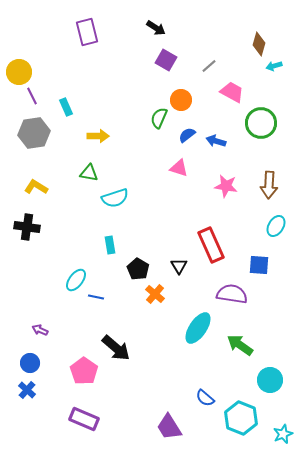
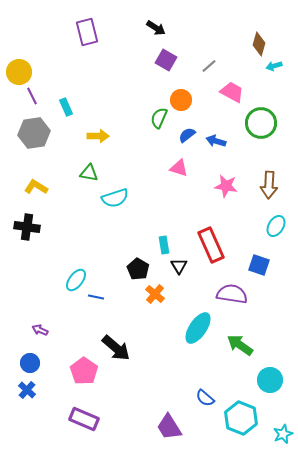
cyan rectangle at (110, 245): moved 54 px right
blue square at (259, 265): rotated 15 degrees clockwise
